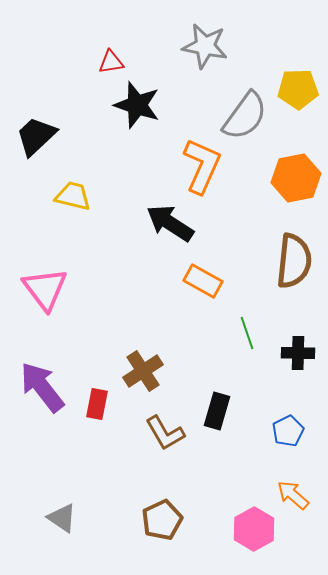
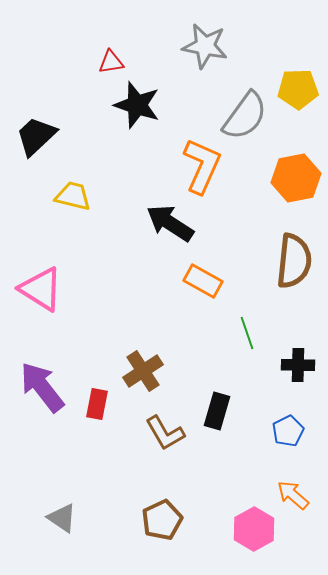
pink triangle: moved 4 px left; rotated 21 degrees counterclockwise
black cross: moved 12 px down
